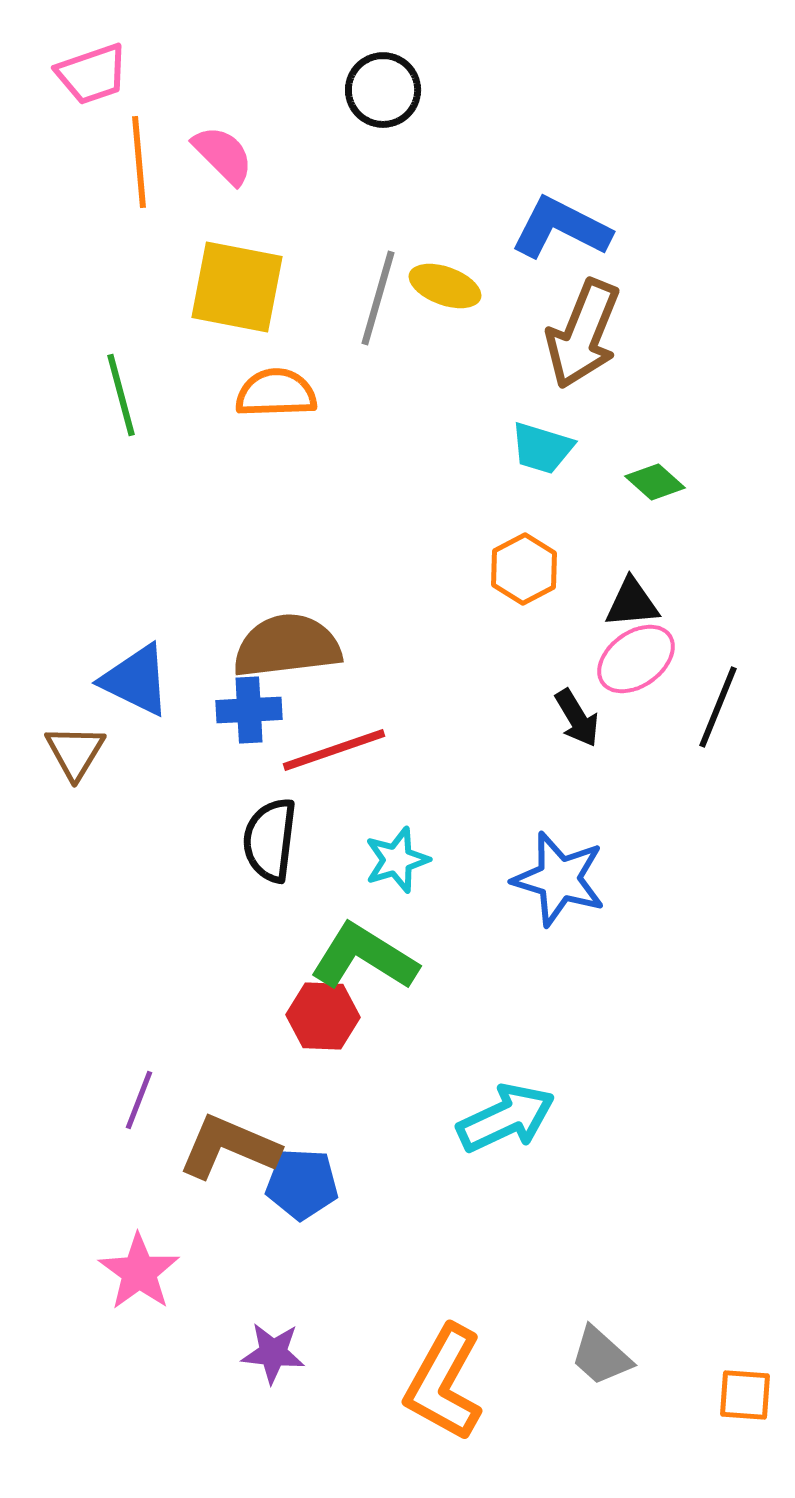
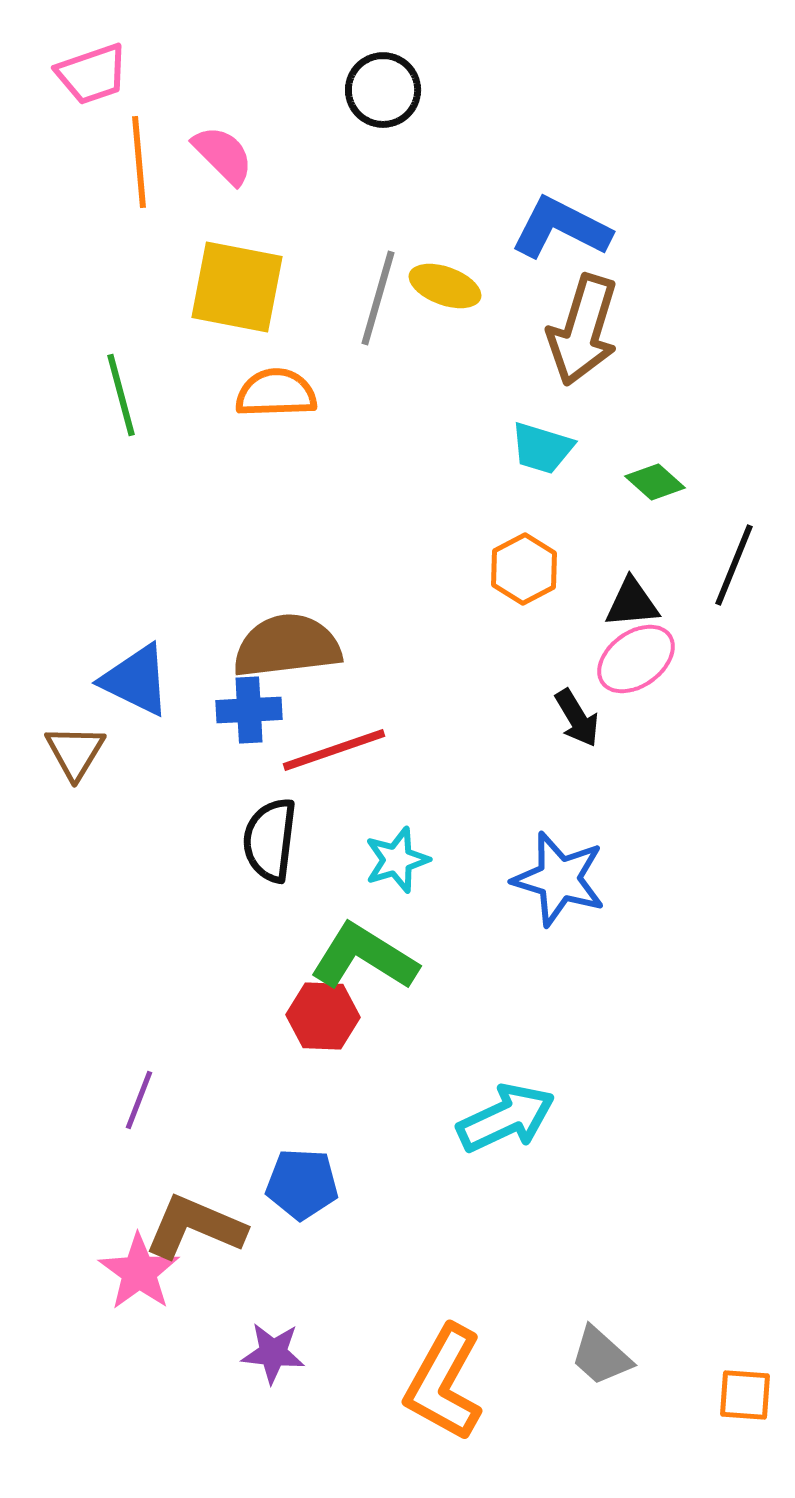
brown arrow: moved 4 px up; rotated 5 degrees counterclockwise
black line: moved 16 px right, 142 px up
brown L-shape: moved 34 px left, 80 px down
